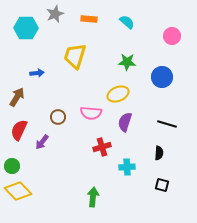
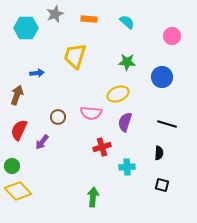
brown arrow: moved 2 px up; rotated 12 degrees counterclockwise
